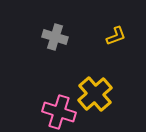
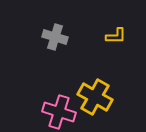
yellow L-shape: rotated 20 degrees clockwise
yellow cross: moved 3 px down; rotated 20 degrees counterclockwise
